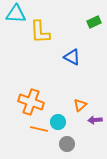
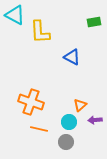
cyan triangle: moved 1 px left, 1 px down; rotated 25 degrees clockwise
green rectangle: rotated 16 degrees clockwise
cyan circle: moved 11 px right
gray circle: moved 1 px left, 2 px up
